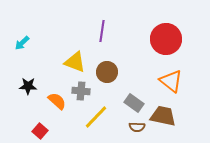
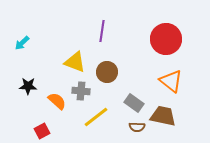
yellow line: rotated 8 degrees clockwise
red square: moved 2 px right; rotated 21 degrees clockwise
